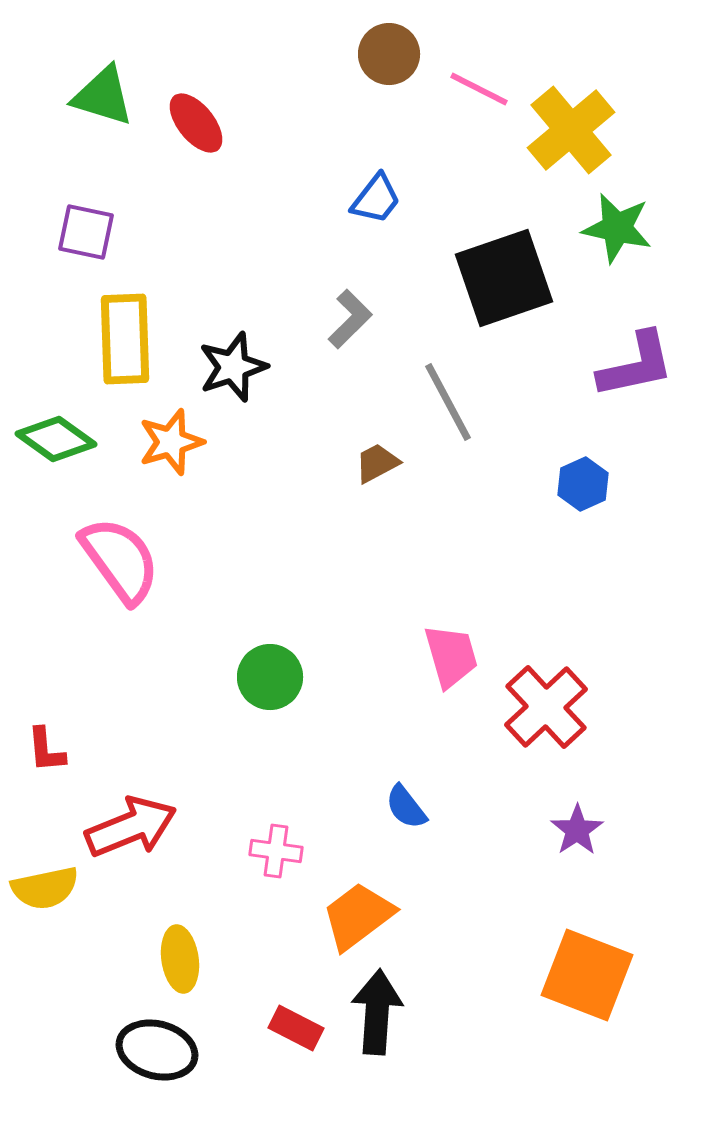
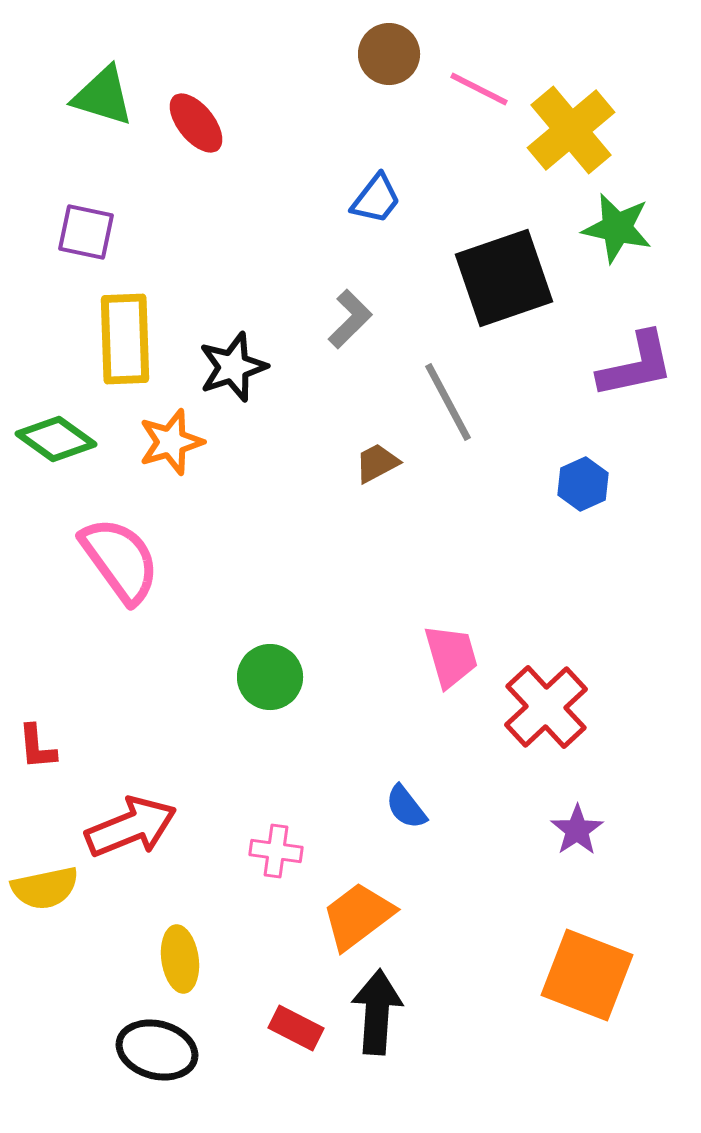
red L-shape: moved 9 px left, 3 px up
